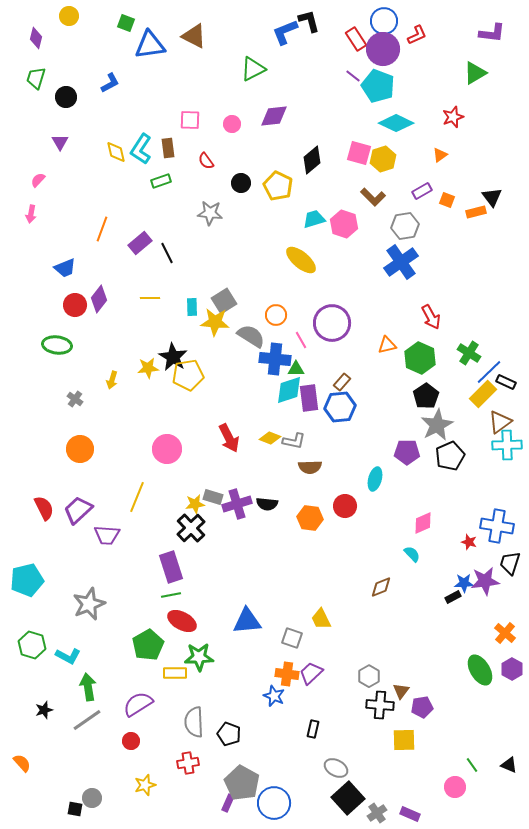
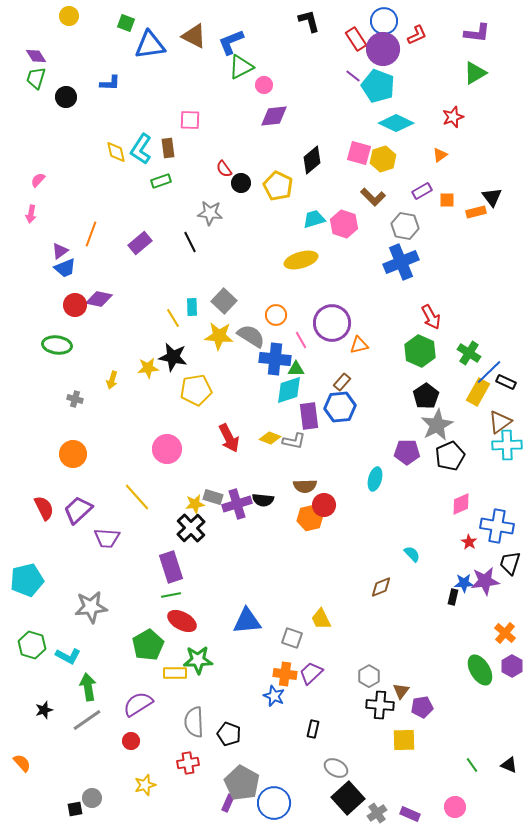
blue L-shape at (285, 32): moved 54 px left, 10 px down
purple L-shape at (492, 33): moved 15 px left
purple diamond at (36, 38): moved 18 px down; rotated 45 degrees counterclockwise
green triangle at (253, 69): moved 12 px left, 2 px up
blue L-shape at (110, 83): rotated 30 degrees clockwise
pink circle at (232, 124): moved 32 px right, 39 px up
purple triangle at (60, 142): moved 109 px down; rotated 24 degrees clockwise
red semicircle at (206, 161): moved 18 px right, 8 px down
orange square at (447, 200): rotated 21 degrees counterclockwise
gray hexagon at (405, 226): rotated 20 degrees clockwise
orange line at (102, 229): moved 11 px left, 5 px down
black line at (167, 253): moved 23 px right, 11 px up
yellow ellipse at (301, 260): rotated 56 degrees counterclockwise
blue cross at (401, 262): rotated 12 degrees clockwise
yellow line at (150, 298): moved 23 px right, 20 px down; rotated 60 degrees clockwise
purple diamond at (99, 299): rotated 64 degrees clockwise
gray square at (224, 301): rotated 15 degrees counterclockwise
yellow star at (215, 322): moved 4 px right, 14 px down
orange triangle at (387, 345): moved 28 px left
black star at (173, 357): rotated 20 degrees counterclockwise
green hexagon at (420, 358): moved 7 px up
yellow pentagon at (188, 375): moved 8 px right, 15 px down
yellow rectangle at (483, 394): moved 5 px left, 2 px up; rotated 16 degrees counterclockwise
purple rectangle at (309, 398): moved 18 px down
gray cross at (75, 399): rotated 21 degrees counterclockwise
orange circle at (80, 449): moved 7 px left, 5 px down
brown semicircle at (310, 467): moved 5 px left, 19 px down
yellow line at (137, 497): rotated 64 degrees counterclockwise
black semicircle at (267, 504): moved 4 px left, 4 px up
red circle at (345, 506): moved 21 px left, 1 px up
orange hexagon at (310, 518): rotated 20 degrees counterclockwise
pink diamond at (423, 523): moved 38 px right, 19 px up
purple trapezoid at (107, 535): moved 3 px down
red star at (469, 542): rotated 14 degrees clockwise
black rectangle at (453, 597): rotated 49 degrees counterclockwise
gray star at (89, 604): moved 2 px right, 3 px down; rotated 16 degrees clockwise
green star at (199, 657): moved 1 px left, 3 px down
purple hexagon at (512, 669): moved 3 px up
orange cross at (287, 674): moved 2 px left
pink circle at (455, 787): moved 20 px down
black square at (75, 809): rotated 21 degrees counterclockwise
